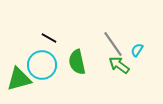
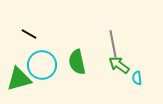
black line: moved 20 px left, 4 px up
gray line: rotated 24 degrees clockwise
cyan semicircle: moved 28 px down; rotated 40 degrees counterclockwise
